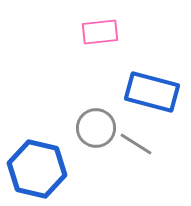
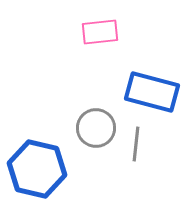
gray line: rotated 64 degrees clockwise
